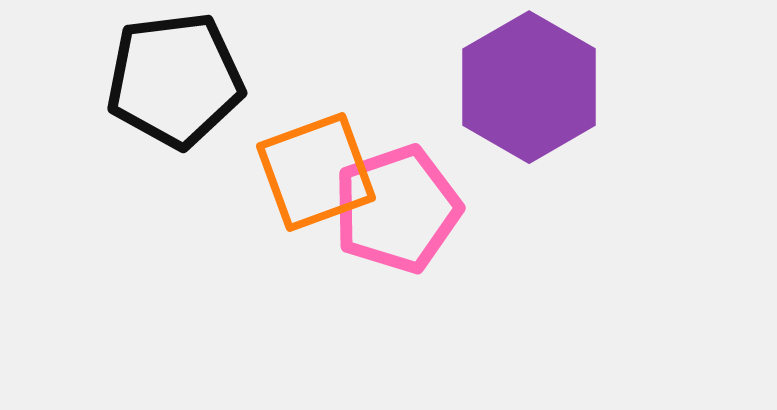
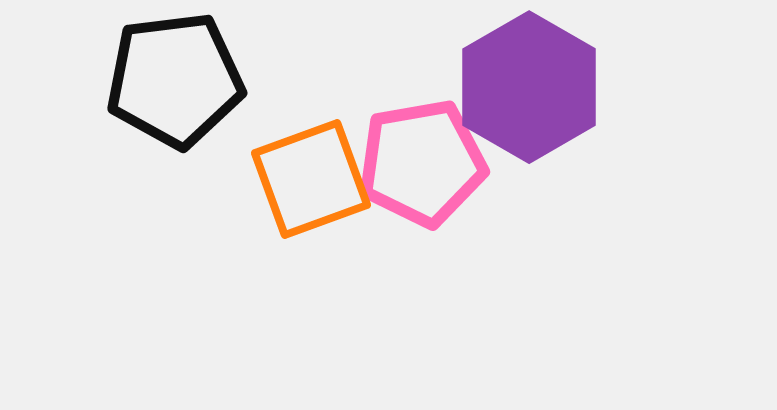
orange square: moved 5 px left, 7 px down
pink pentagon: moved 25 px right, 46 px up; rotated 9 degrees clockwise
